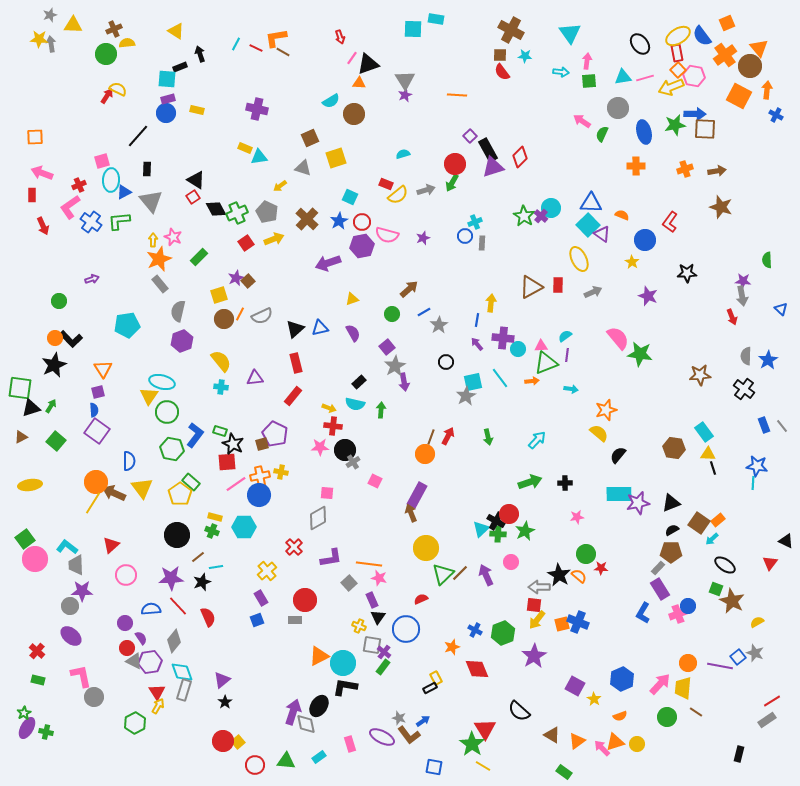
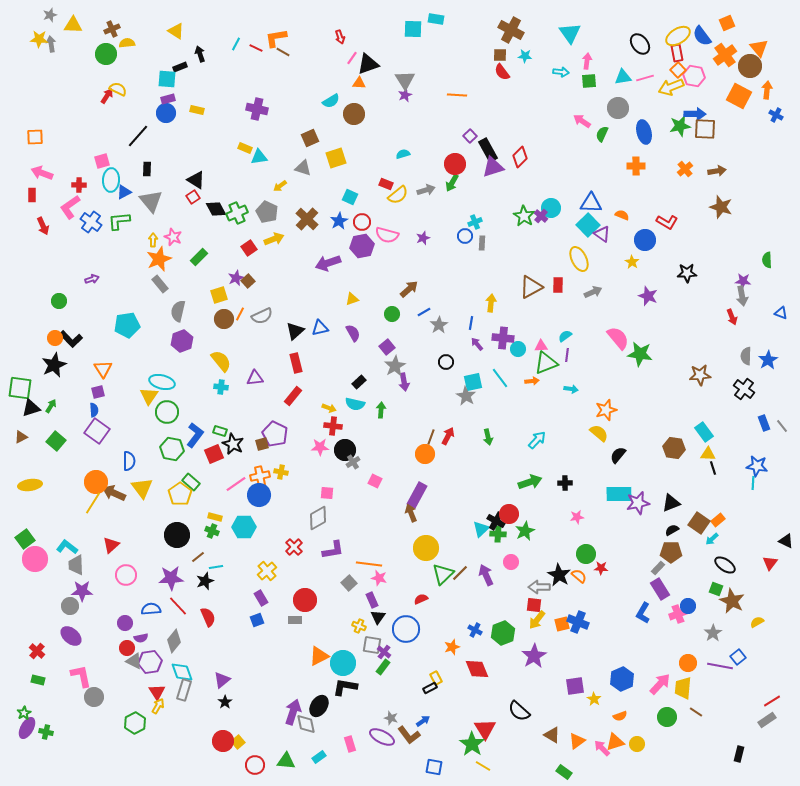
brown cross at (114, 29): moved 2 px left
green star at (675, 125): moved 5 px right, 1 px down
orange cross at (685, 169): rotated 21 degrees counterclockwise
red cross at (79, 185): rotated 24 degrees clockwise
red L-shape at (670, 222): moved 3 px left; rotated 95 degrees counterclockwise
red square at (246, 243): moved 3 px right, 5 px down
blue triangle at (781, 309): moved 4 px down; rotated 24 degrees counterclockwise
blue line at (477, 320): moved 6 px left, 3 px down
black triangle at (295, 329): moved 2 px down
gray star at (466, 396): rotated 12 degrees counterclockwise
blue rectangle at (764, 425): moved 2 px up
red square at (227, 462): moved 13 px left, 8 px up; rotated 18 degrees counterclockwise
purple L-shape at (331, 558): moved 2 px right, 8 px up
black star at (202, 582): moved 3 px right, 1 px up
purple semicircle at (141, 638): rotated 112 degrees clockwise
gray star at (755, 653): moved 42 px left, 20 px up; rotated 18 degrees clockwise
purple square at (575, 686): rotated 36 degrees counterclockwise
gray star at (399, 718): moved 8 px left
